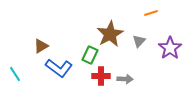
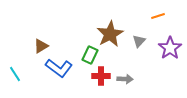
orange line: moved 7 px right, 3 px down
